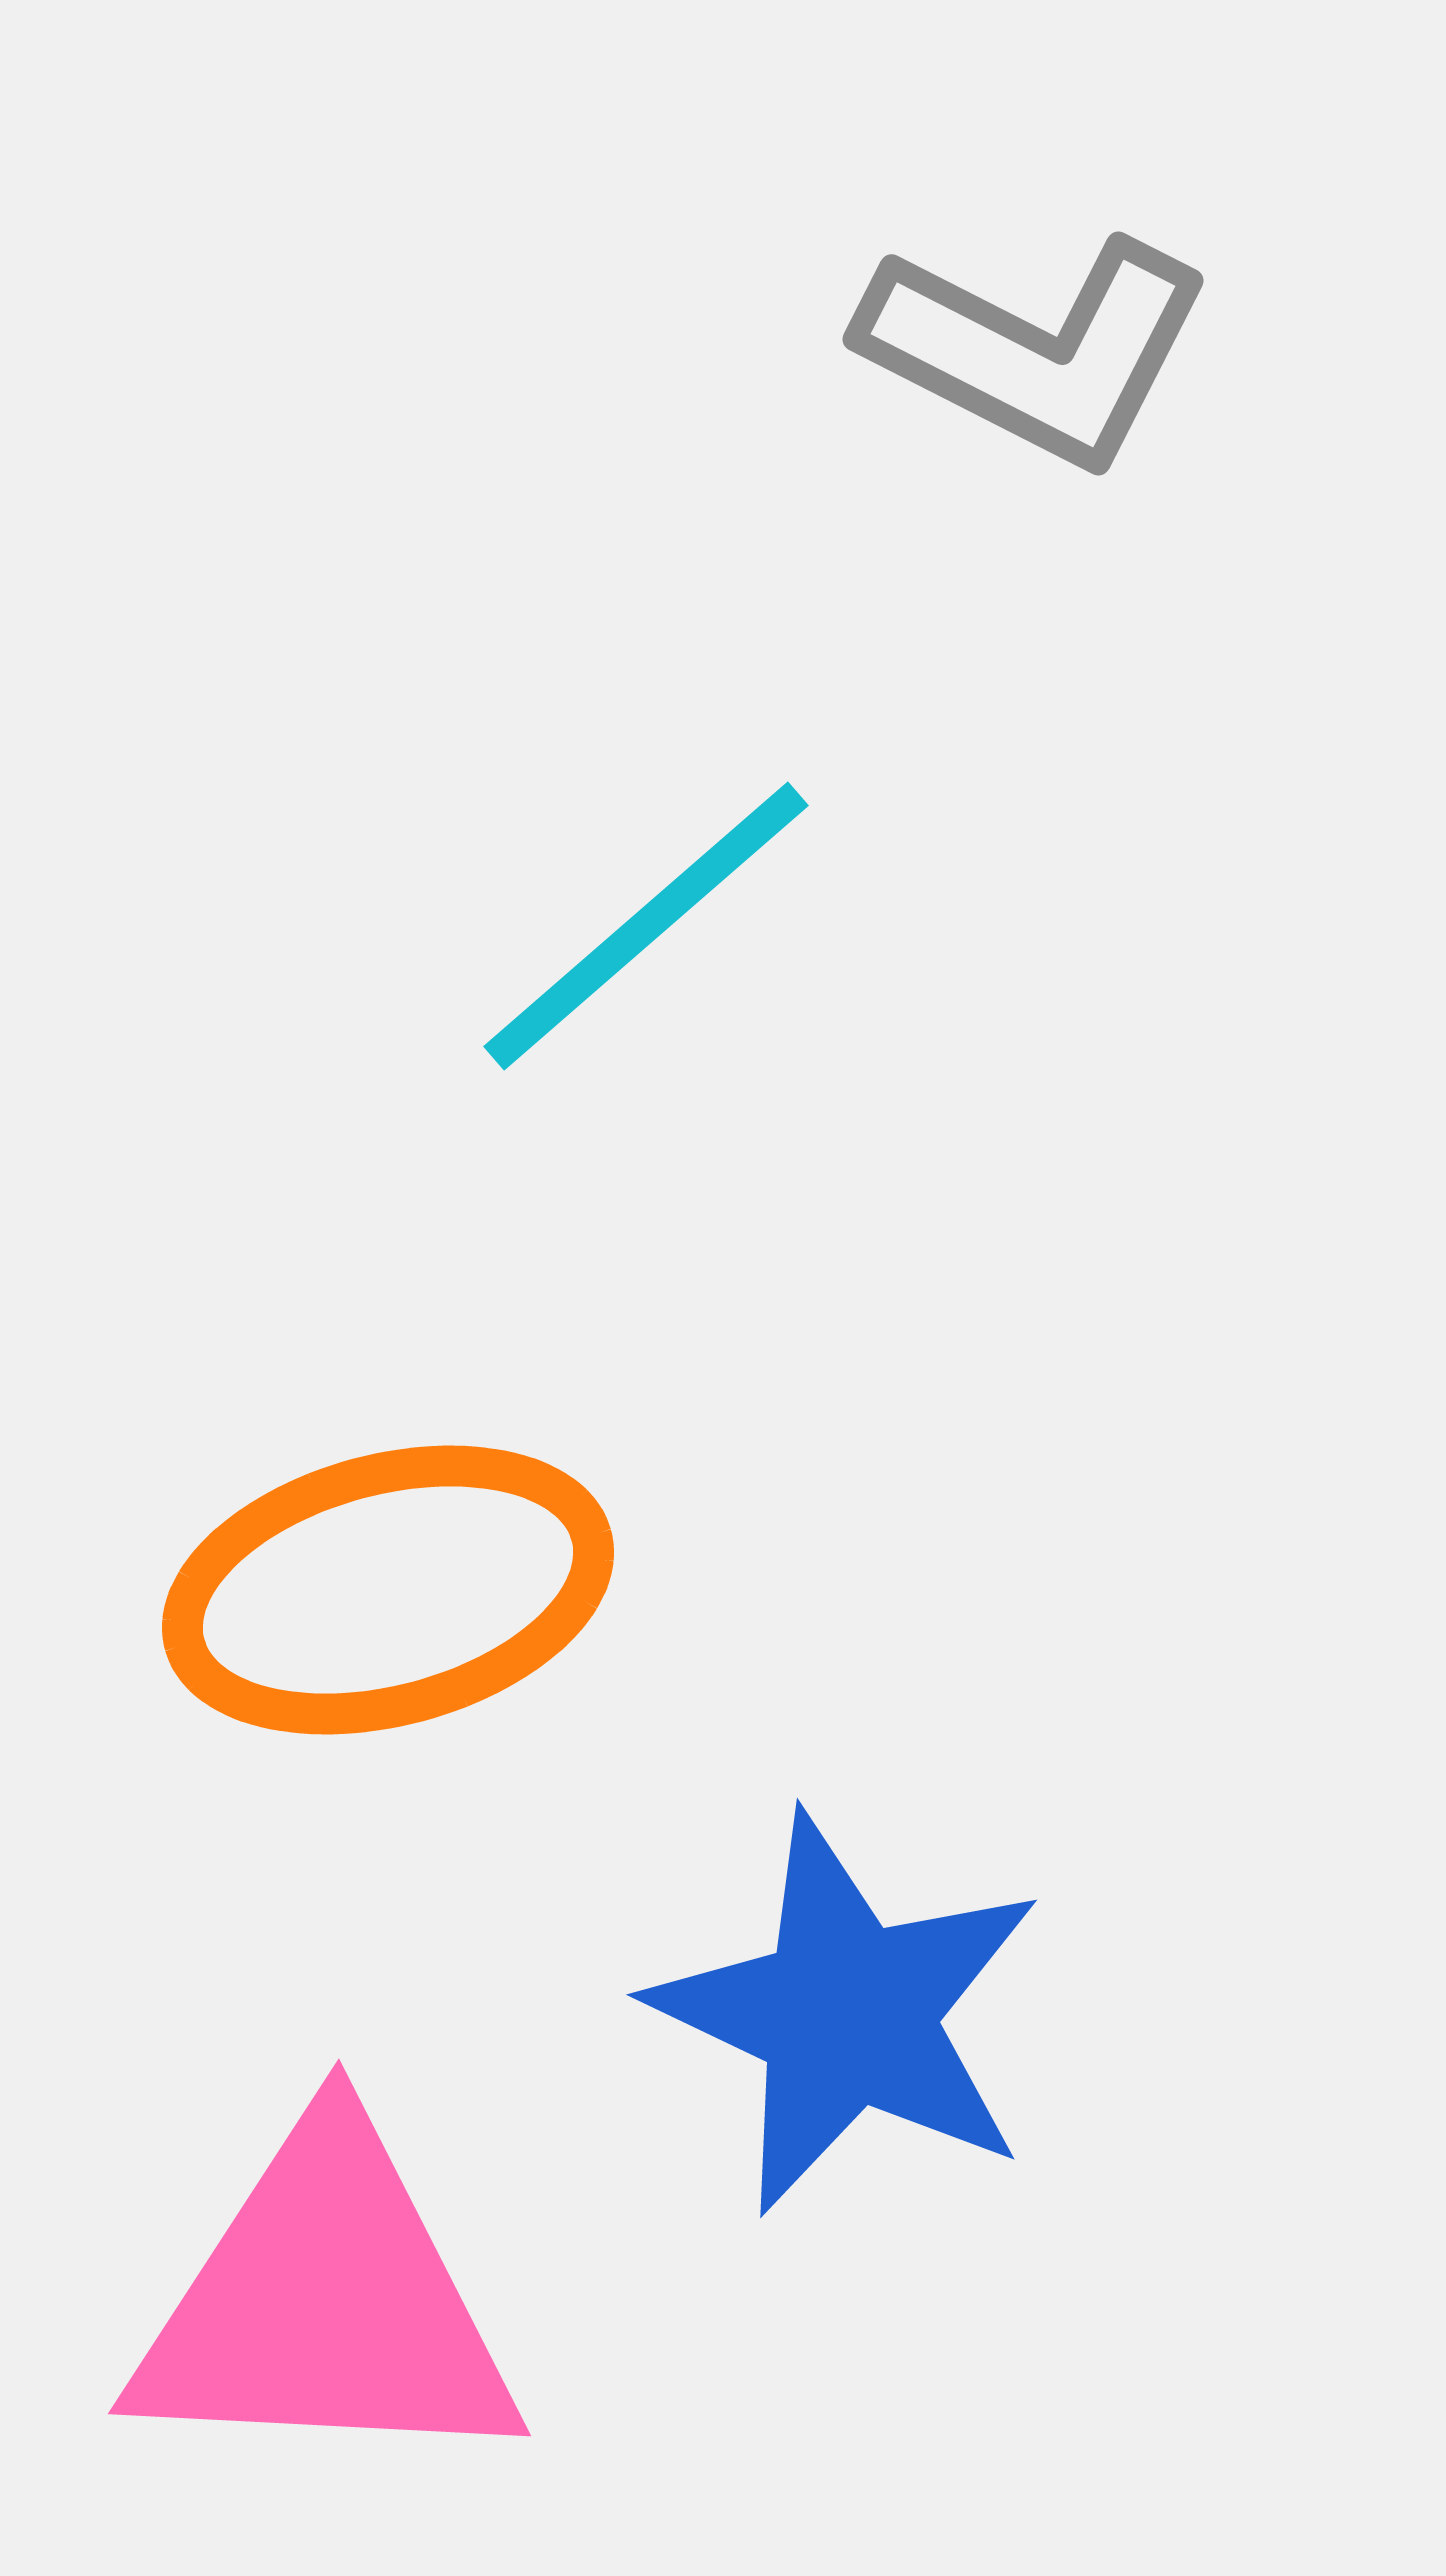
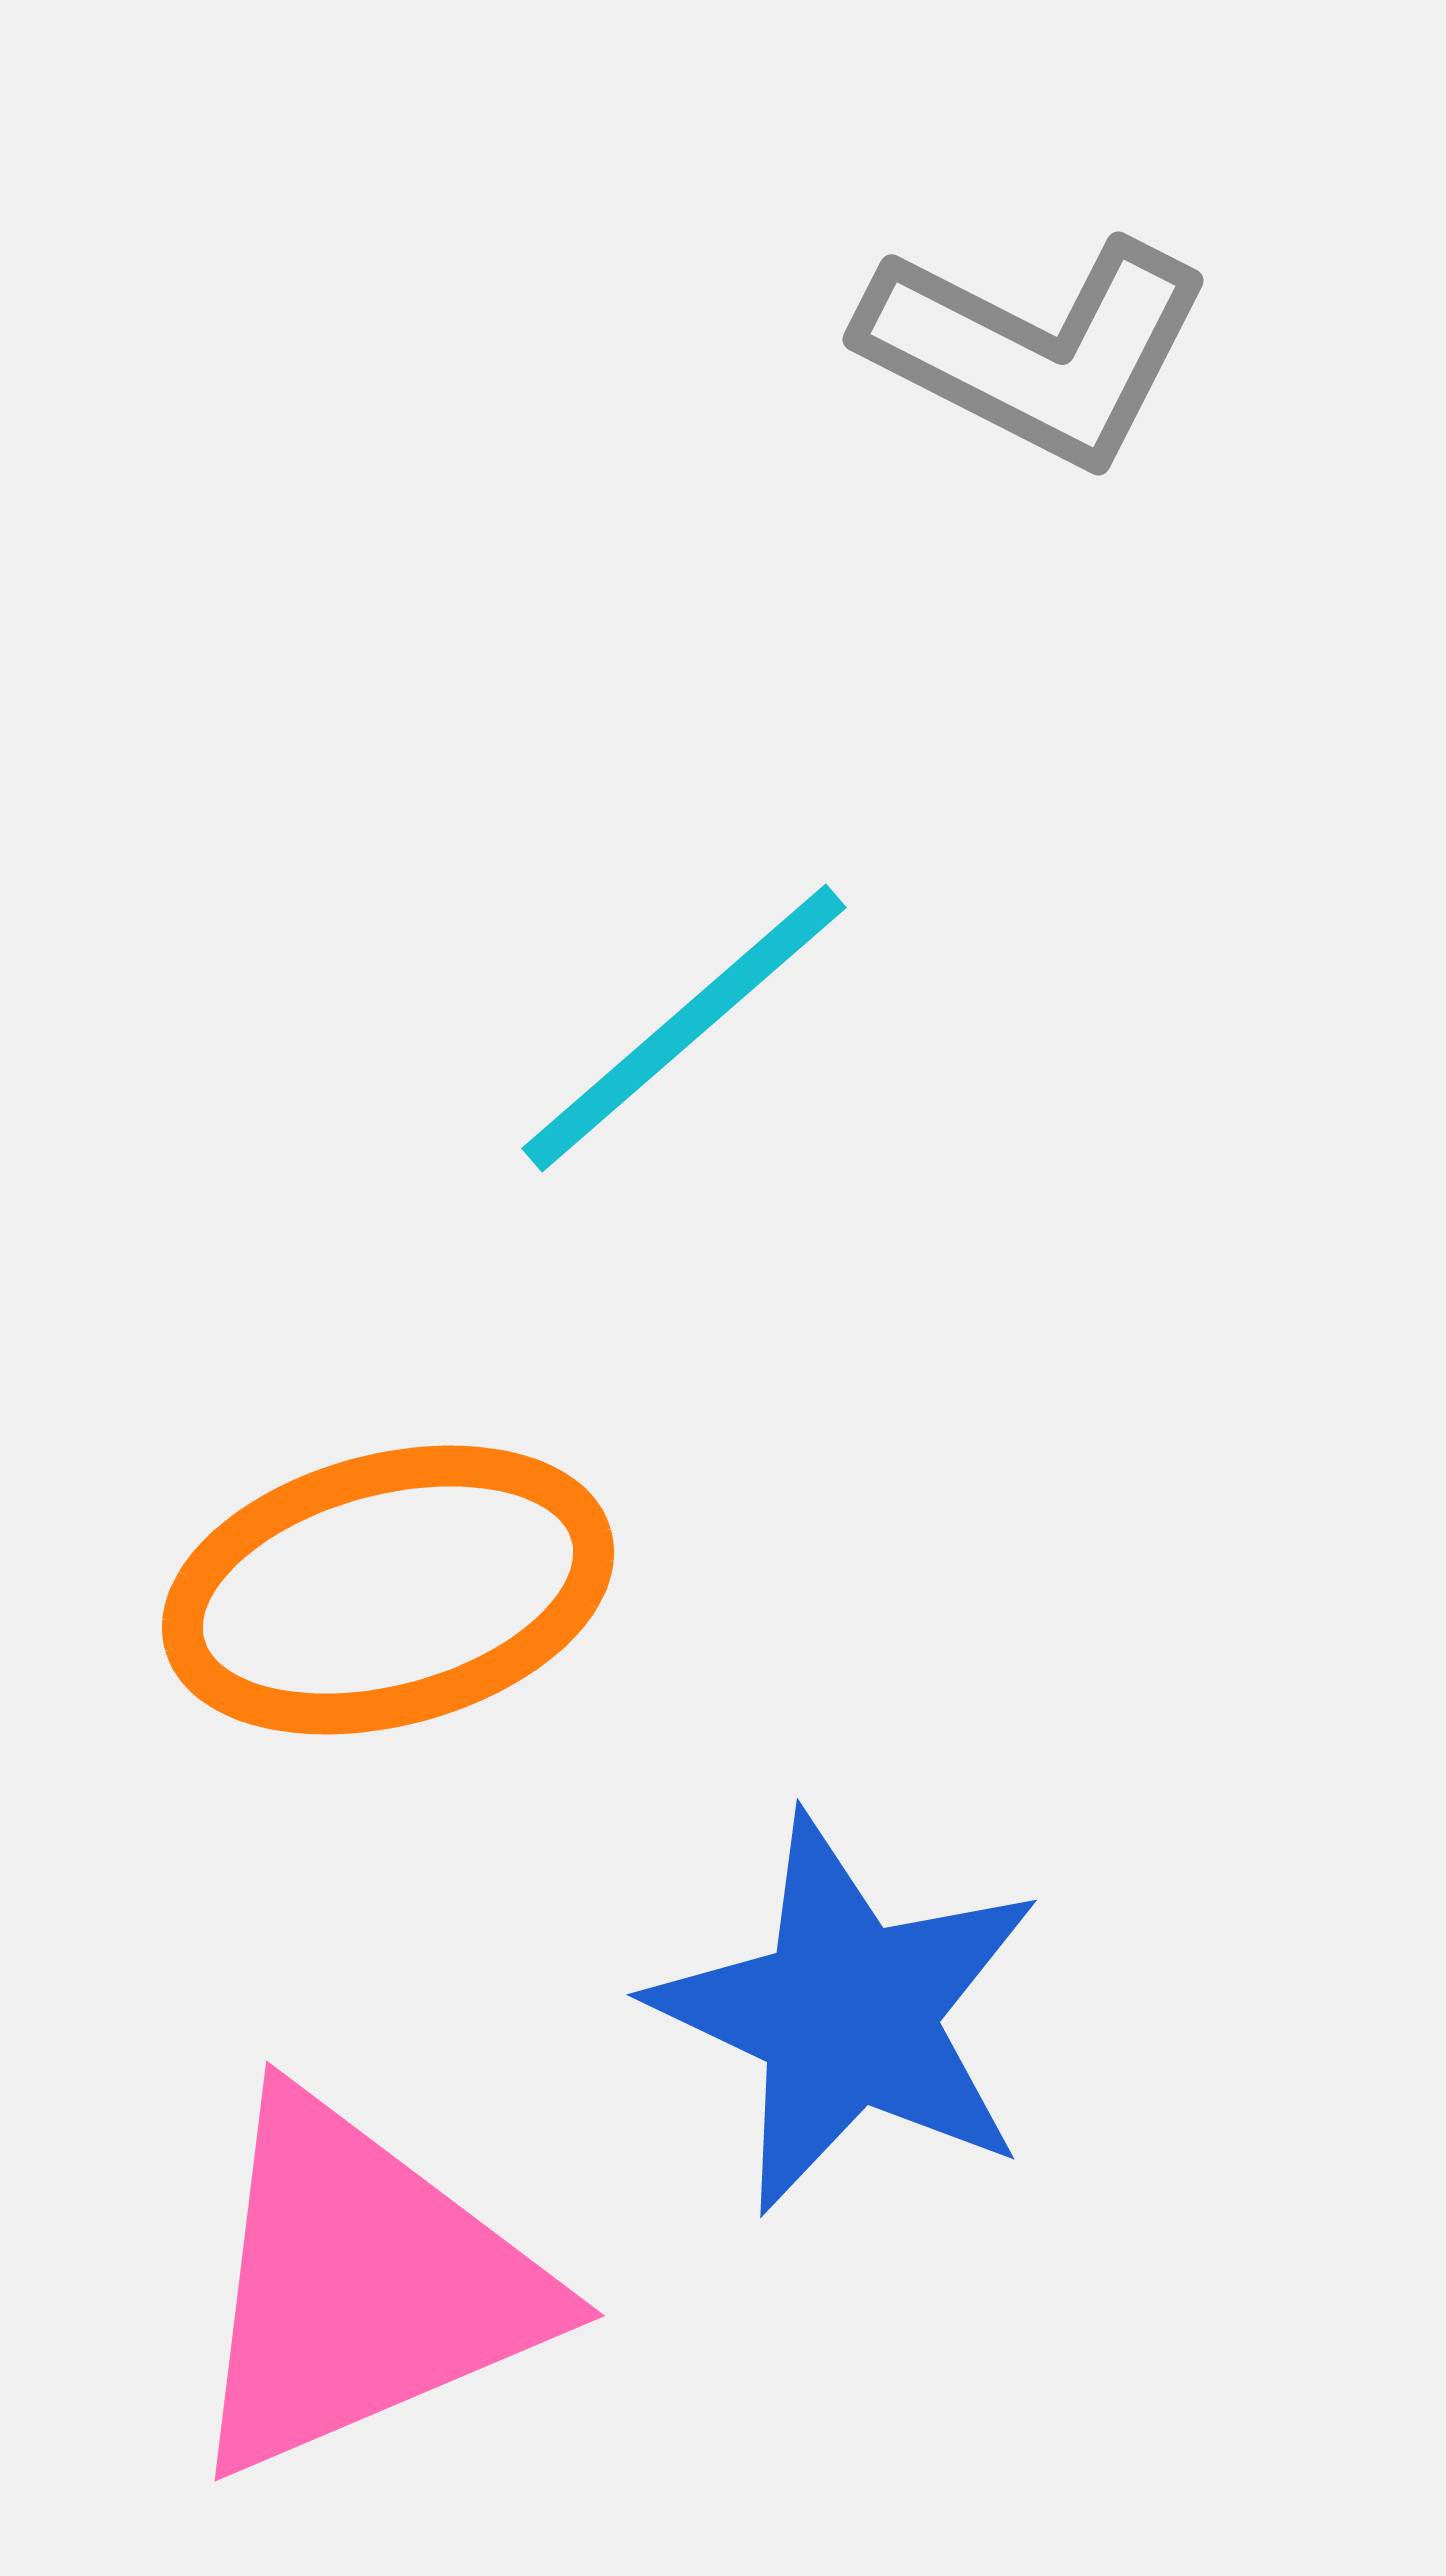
cyan line: moved 38 px right, 102 px down
pink triangle: moved 36 px right, 17 px up; rotated 26 degrees counterclockwise
